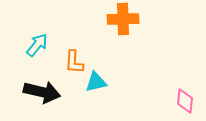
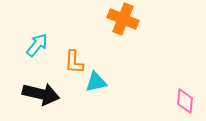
orange cross: rotated 24 degrees clockwise
black arrow: moved 1 px left, 2 px down
